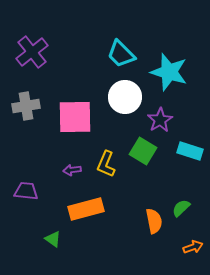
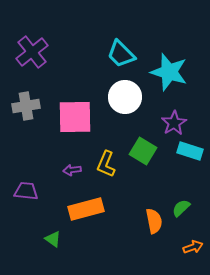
purple star: moved 14 px right, 3 px down
